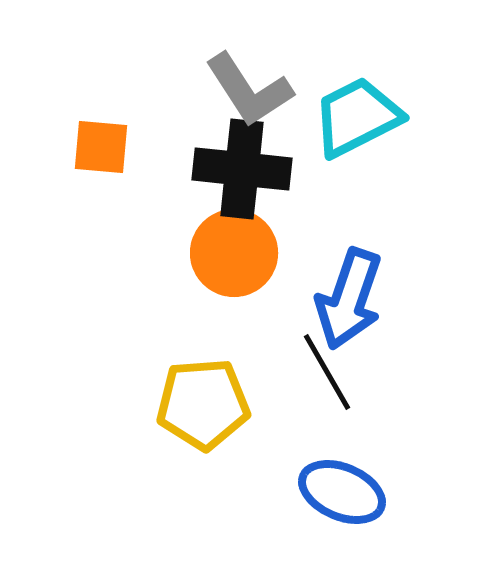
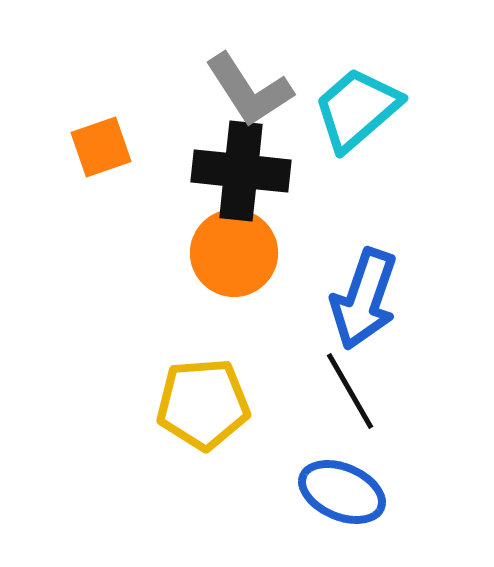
cyan trapezoid: moved 8 px up; rotated 14 degrees counterclockwise
orange square: rotated 24 degrees counterclockwise
black cross: moved 1 px left, 2 px down
blue arrow: moved 15 px right
black line: moved 23 px right, 19 px down
